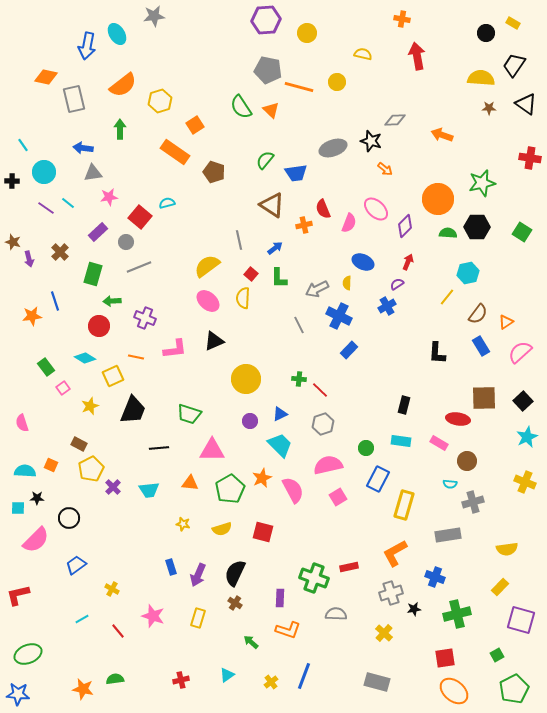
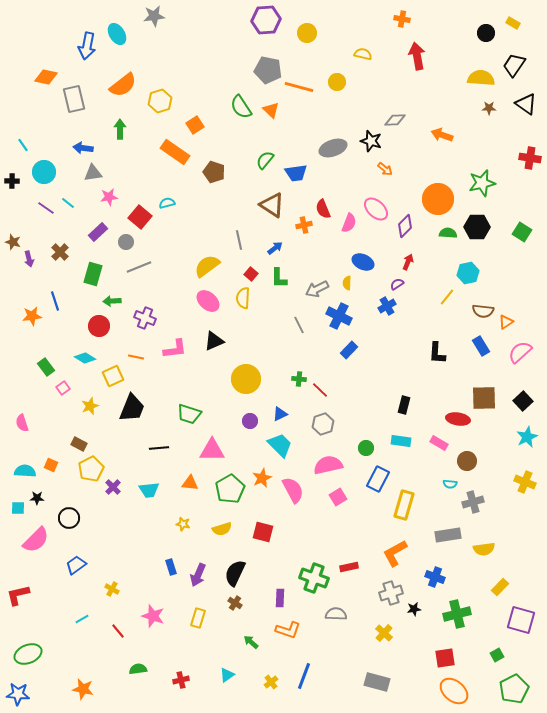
brown semicircle at (478, 314): moved 5 px right, 3 px up; rotated 60 degrees clockwise
black trapezoid at (133, 410): moved 1 px left, 2 px up
yellow semicircle at (507, 549): moved 23 px left
green semicircle at (115, 679): moved 23 px right, 10 px up
